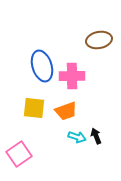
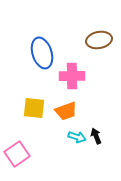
blue ellipse: moved 13 px up
pink square: moved 2 px left
